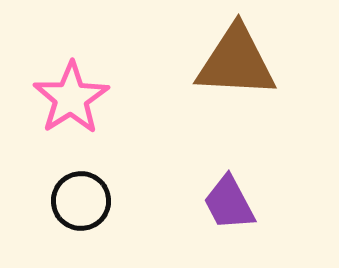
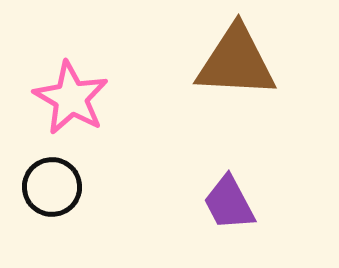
pink star: rotated 10 degrees counterclockwise
black circle: moved 29 px left, 14 px up
